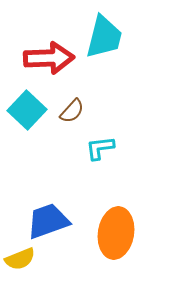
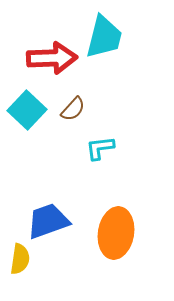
red arrow: moved 3 px right
brown semicircle: moved 1 px right, 2 px up
yellow semicircle: rotated 60 degrees counterclockwise
